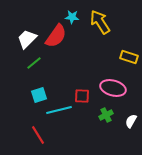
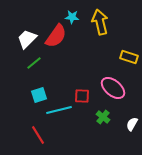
yellow arrow: rotated 20 degrees clockwise
pink ellipse: rotated 25 degrees clockwise
green cross: moved 3 px left, 2 px down; rotated 24 degrees counterclockwise
white semicircle: moved 1 px right, 3 px down
